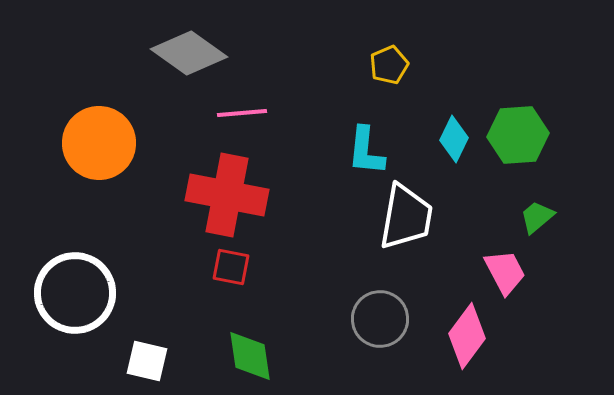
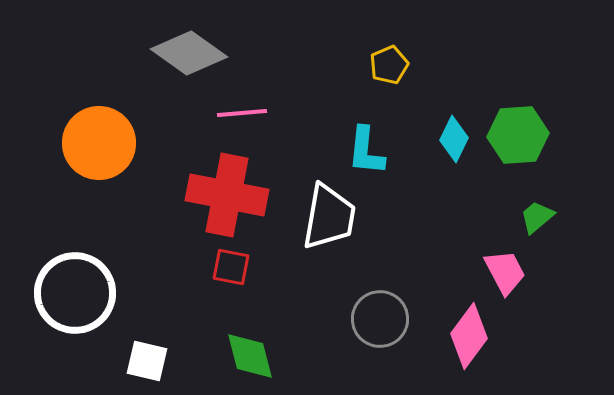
white trapezoid: moved 77 px left
pink diamond: moved 2 px right
green diamond: rotated 6 degrees counterclockwise
